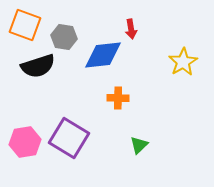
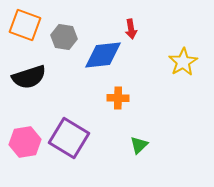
black semicircle: moved 9 px left, 11 px down
